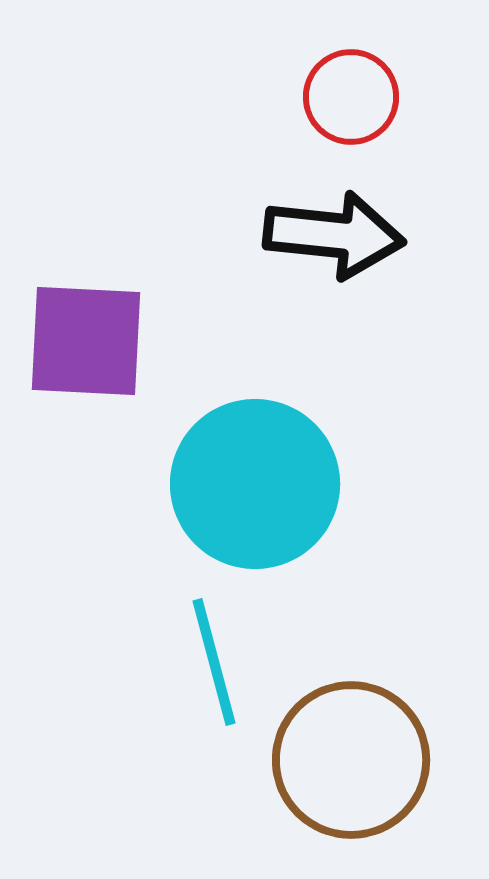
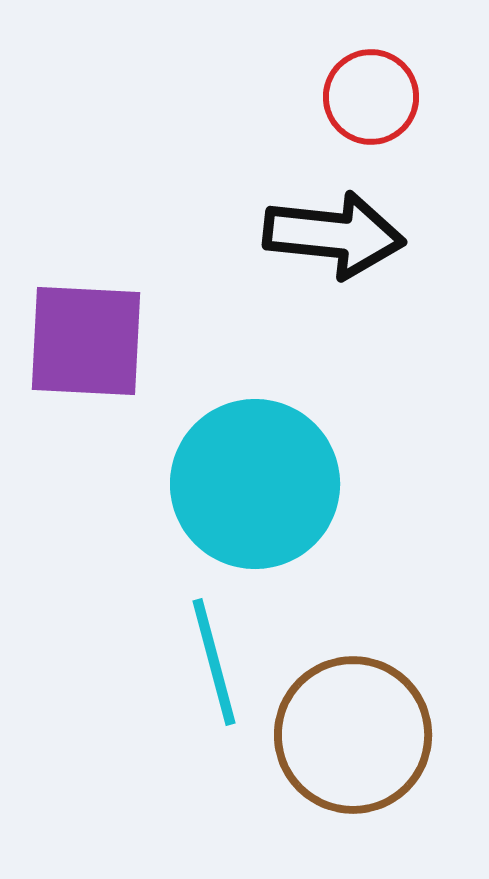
red circle: moved 20 px right
brown circle: moved 2 px right, 25 px up
